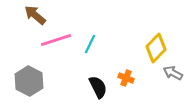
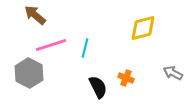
pink line: moved 5 px left, 5 px down
cyan line: moved 5 px left, 4 px down; rotated 12 degrees counterclockwise
yellow diamond: moved 13 px left, 20 px up; rotated 32 degrees clockwise
gray hexagon: moved 8 px up
